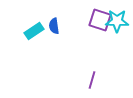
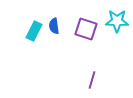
purple square: moved 14 px left, 9 px down
cyan rectangle: rotated 30 degrees counterclockwise
